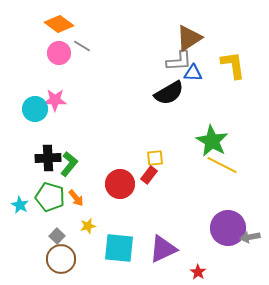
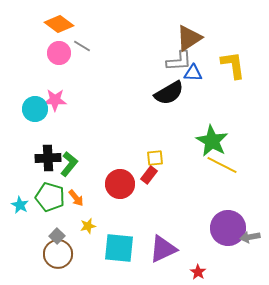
brown circle: moved 3 px left, 5 px up
